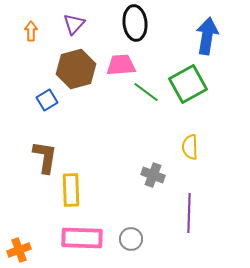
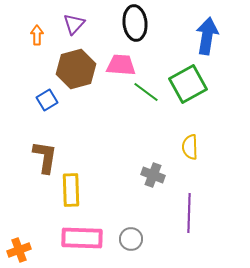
orange arrow: moved 6 px right, 4 px down
pink trapezoid: rotated 8 degrees clockwise
